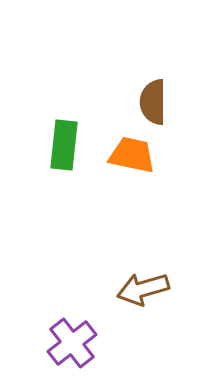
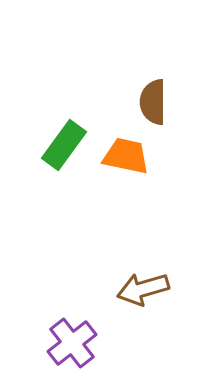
green rectangle: rotated 30 degrees clockwise
orange trapezoid: moved 6 px left, 1 px down
